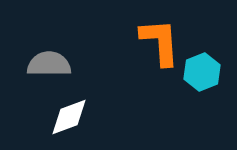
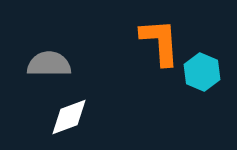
cyan hexagon: rotated 15 degrees counterclockwise
